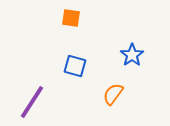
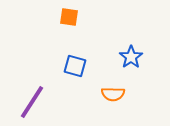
orange square: moved 2 px left, 1 px up
blue star: moved 1 px left, 2 px down
orange semicircle: rotated 125 degrees counterclockwise
